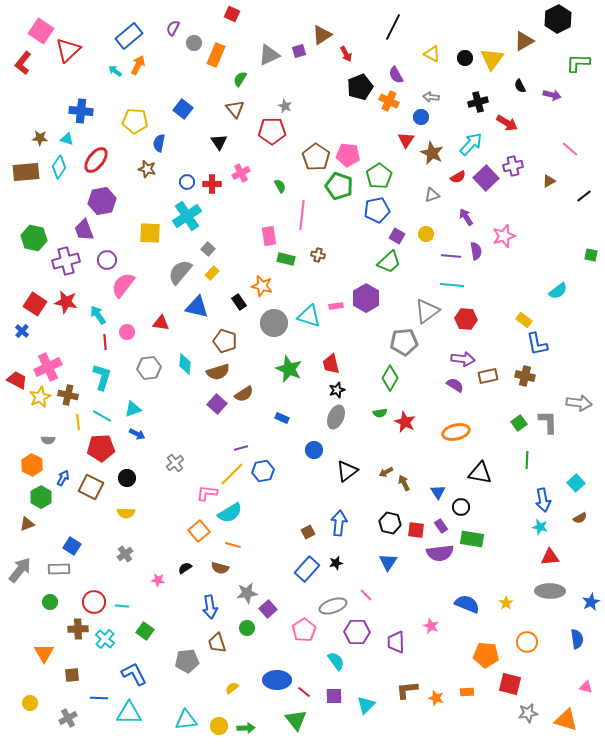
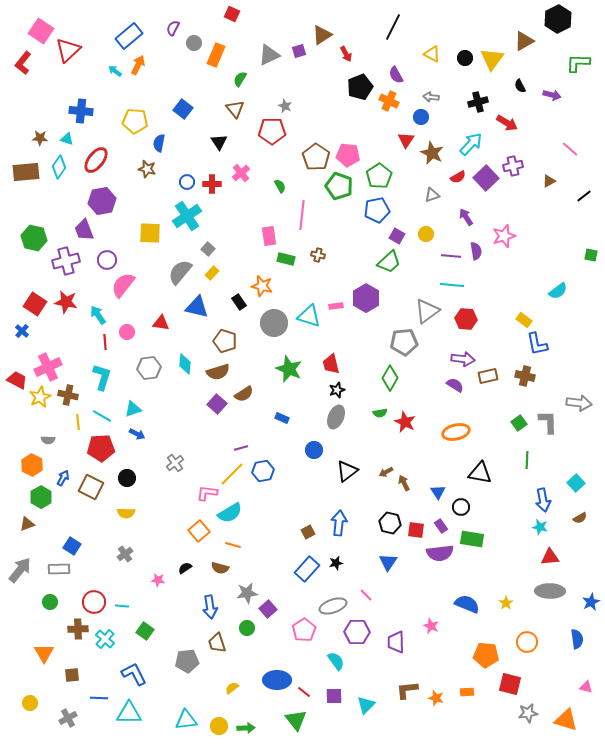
pink cross at (241, 173): rotated 12 degrees counterclockwise
